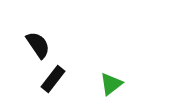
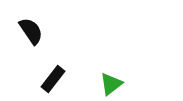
black semicircle: moved 7 px left, 14 px up
